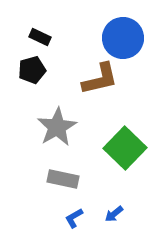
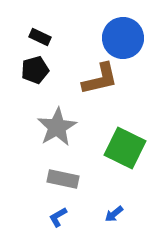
black pentagon: moved 3 px right
green square: rotated 18 degrees counterclockwise
blue L-shape: moved 16 px left, 1 px up
